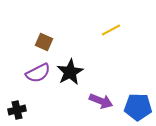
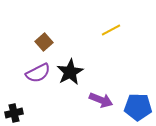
brown square: rotated 24 degrees clockwise
purple arrow: moved 1 px up
black cross: moved 3 px left, 3 px down
